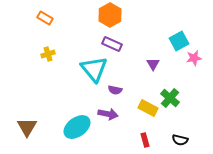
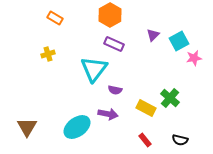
orange rectangle: moved 10 px right
purple rectangle: moved 2 px right
purple triangle: moved 29 px up; rotated 16 degrees clockwise
cyan triangle: rotated 16 degrees clockwise
yellow rectangle: moved 2 px left
red rectangle: rotated 24 degrees counterclockwise
